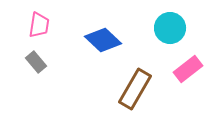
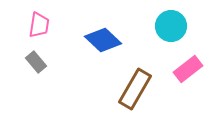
cyan circle: moved 1 px right, 2 px up
